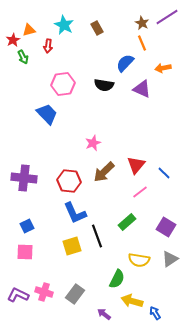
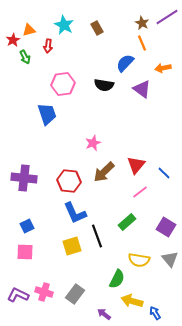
green arrow: moved 2 px right
purple triangle: rotated 12 degrees clockwise
blue trapezoid: rotated 25 degrees clockwise
gray triangle: rotated 36 degrees counterclockwise
